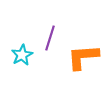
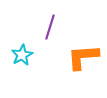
purple line: moved 11 px up
